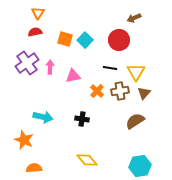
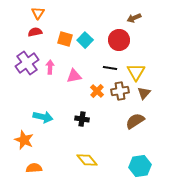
pink triangle: moved 1 px right
